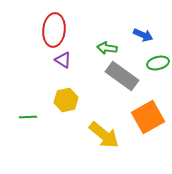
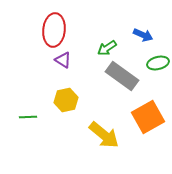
green arrow: rotated 42 degrees counterclockwise
